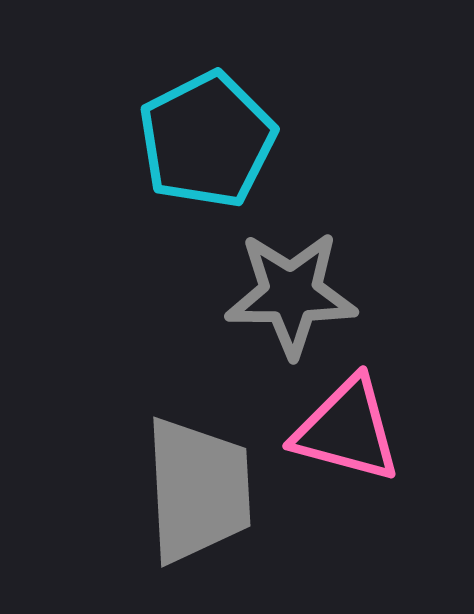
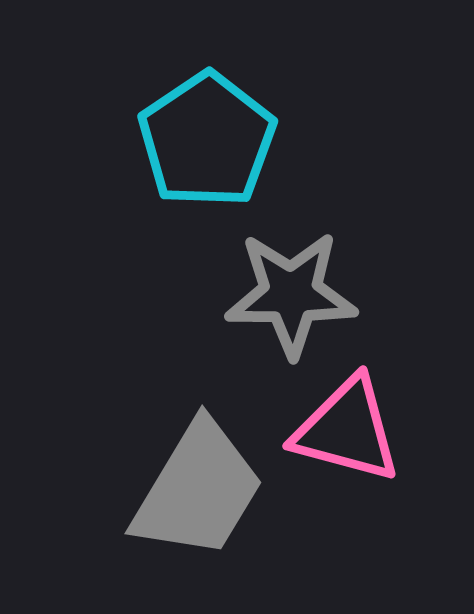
cyan pentagon: rotated 7 degrees counterclockwise
gray trapezoid: rotated 34 degrees clockwise
